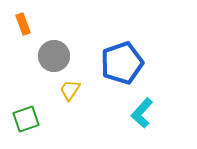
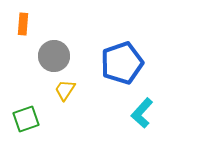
orange rectangle: rotated 25 degrees clockwise
yellow trapezoid: moved 5 px left
